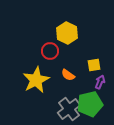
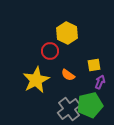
green pentagon: moved 1 px down
